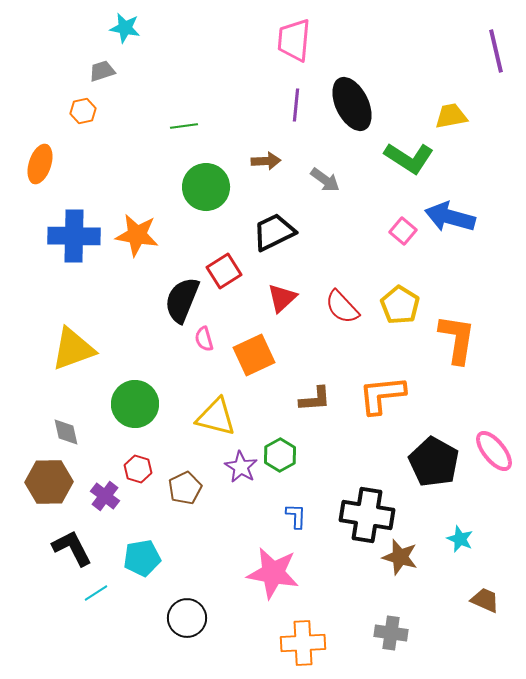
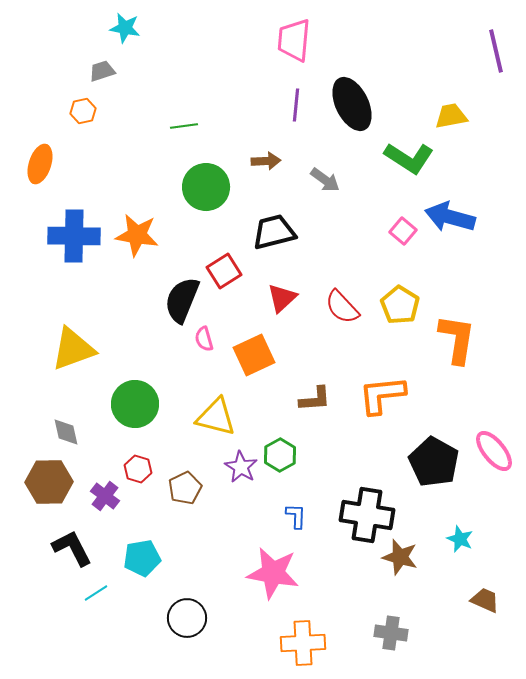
black trapezoid at (274, 232): rotated 12 degrees clockwise
